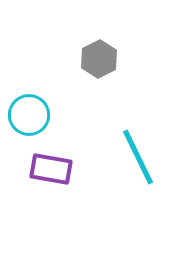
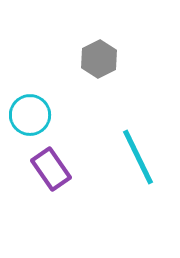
cyan circle: moved 1 px right
purple rectangle: rotated 45 degrees clockwise
